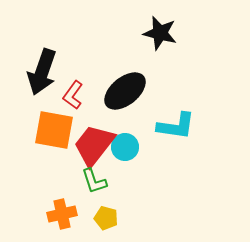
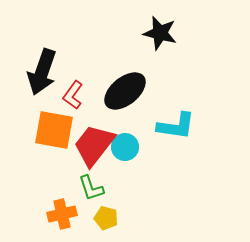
green L-shape: moved 3 px left, 7 px down
